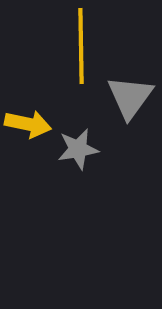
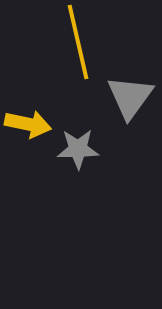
yellow line: moved 3 px left, 4 px up; rotated 12 degrees counterclockwise
gray star: rotated 9 degrees clockwise
